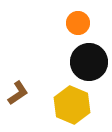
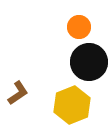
orange circle: moved 1 px right, 4 px down
yellow hexagon: rotated 15 degrees clockwise
